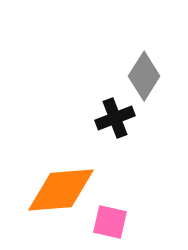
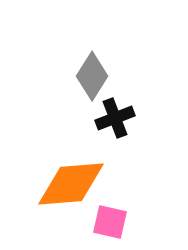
gray diamond: moved 52 px left
orange diamond: moved 10 px right, 6 px up
